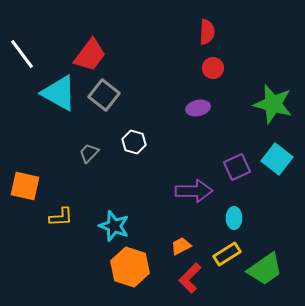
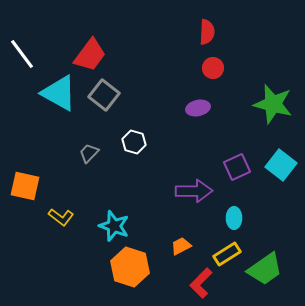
cyan square: moved 4 px right, 6 px down
yellow L-shape: rotated 40 degrees clockwise
red L-shape: moved 11 px right, 5 px down
